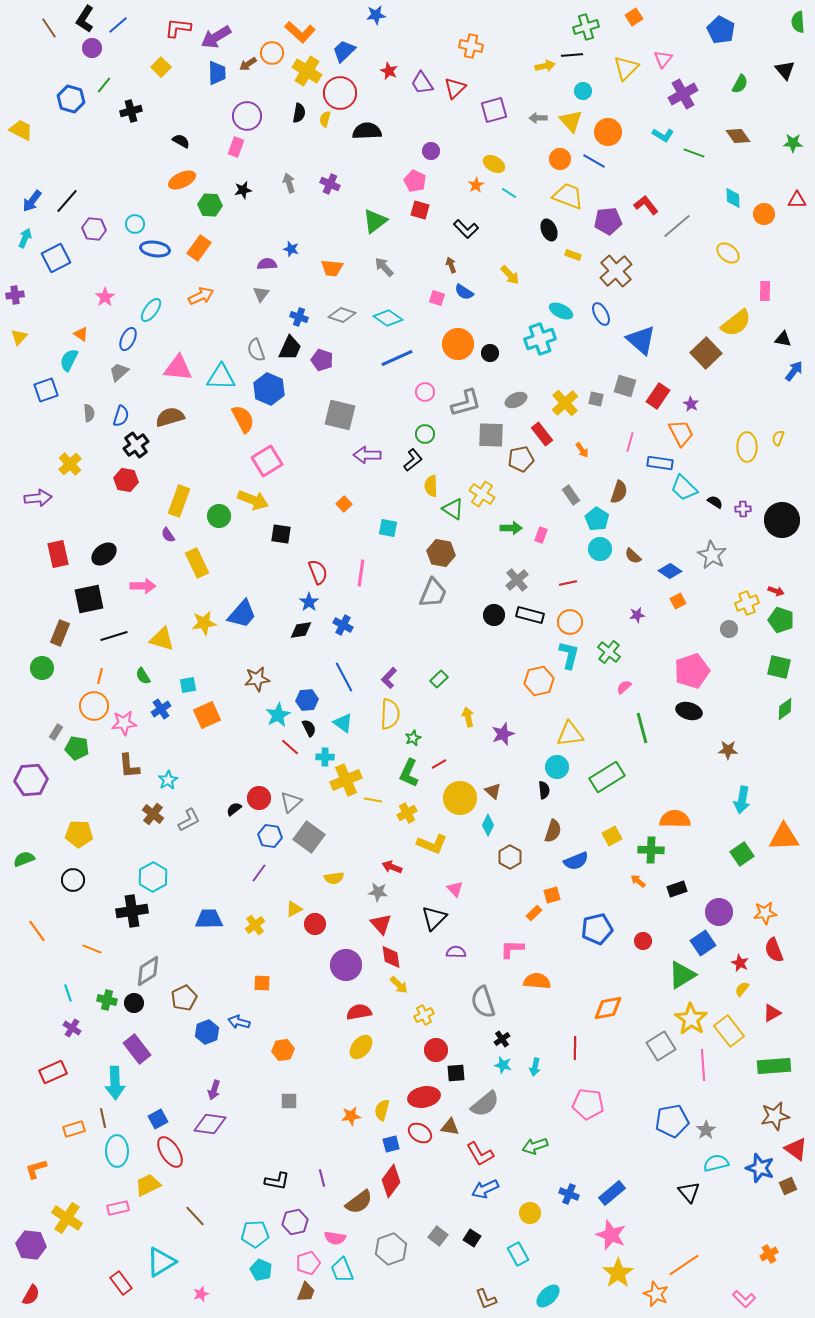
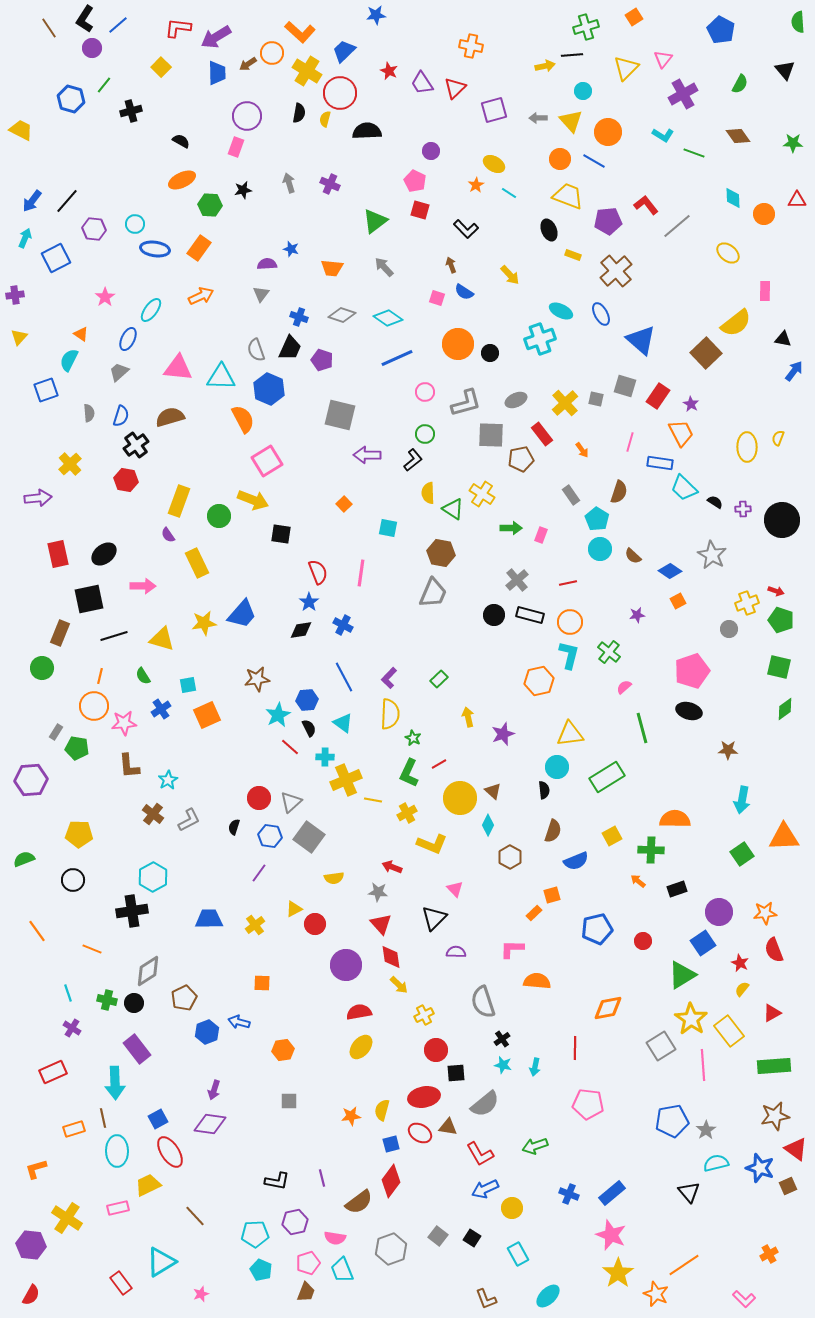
yellow semicircle at (431, 486): moved 3 px left, 7 px down
green star at (413, 738): rotated 21 degrees counterclockwise
black semicircle at (234, 809): moved 18 px down; rotated 35 degrees counterclockwise
brown triangle at (450, 1127): moved 2 px left
yellow circle at (530, 1213): moved 18 px left, 5 px up
